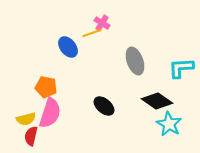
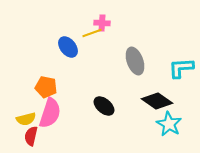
pink cross: rotated 28 degrees counterclockwise
